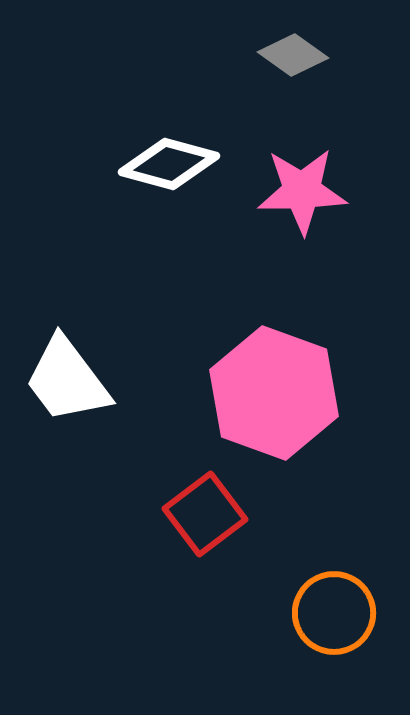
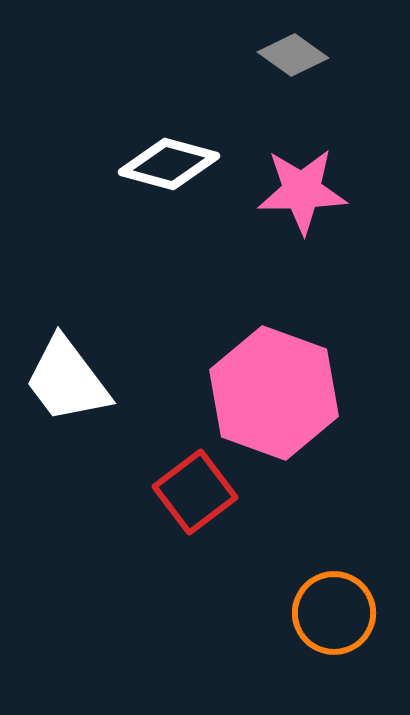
red square: moved 10 px left, 22 px up
